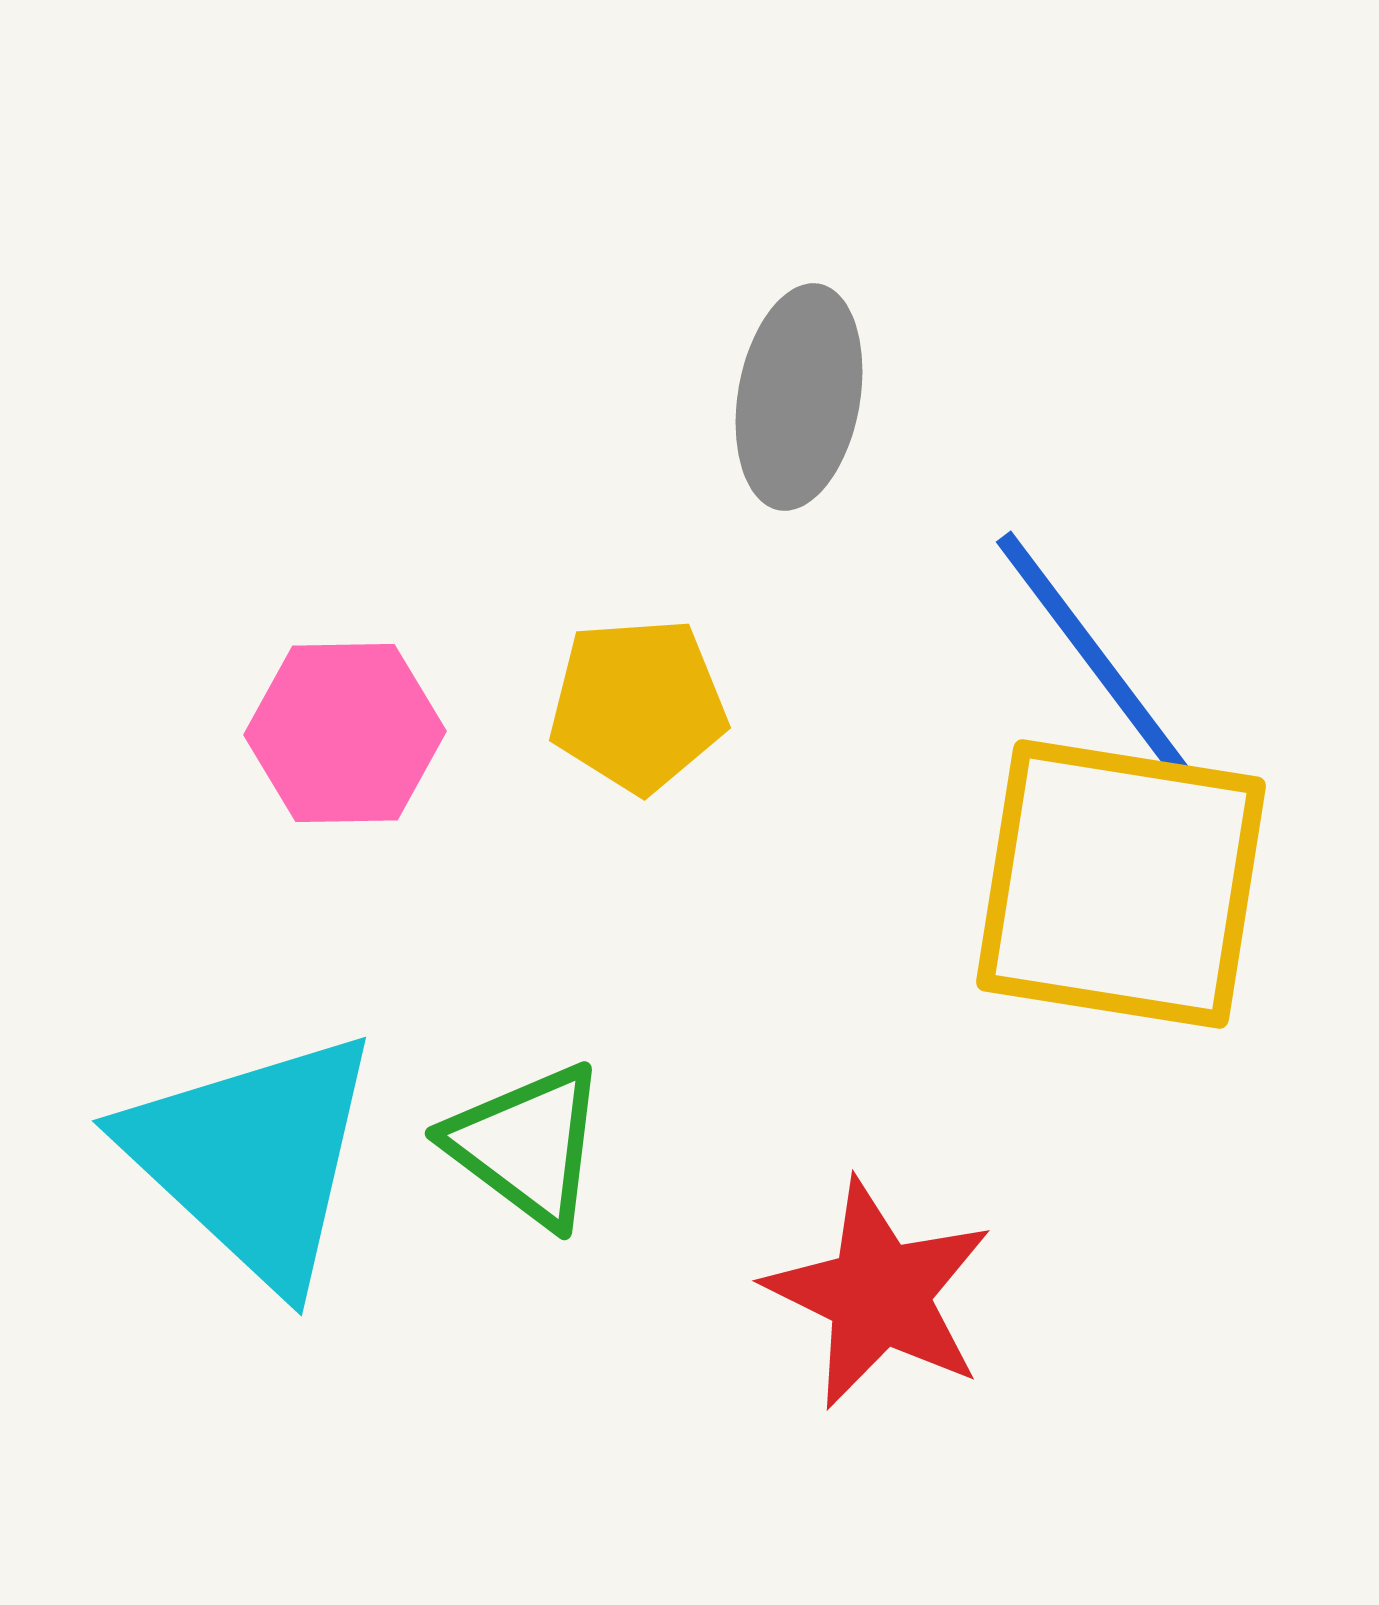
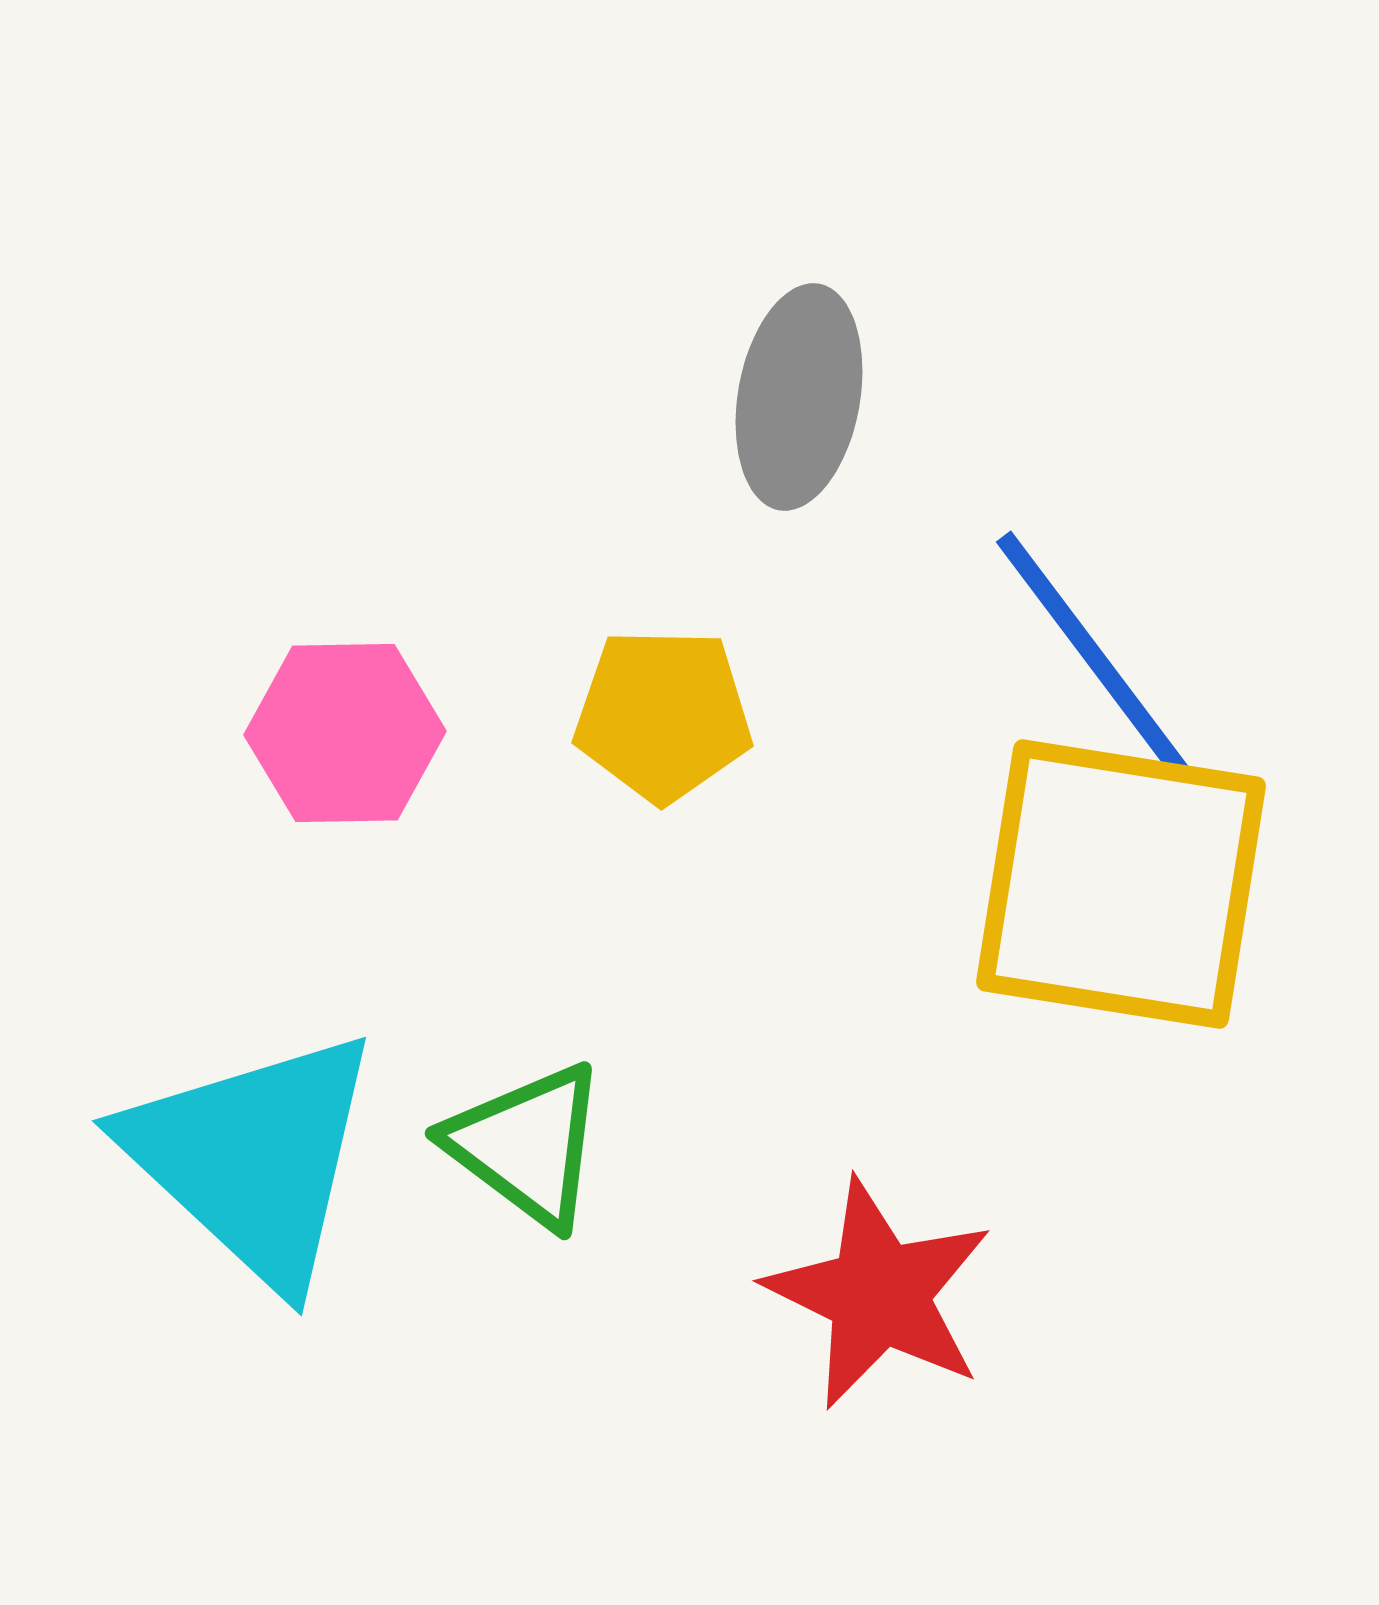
yellow pentagon: moved 25 px right, 10 px down; rotated 5 degrees clockwise
